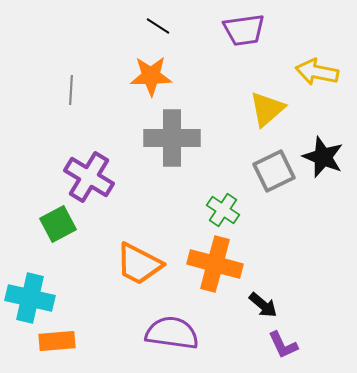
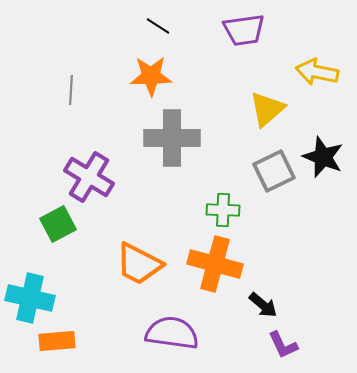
green cross: rotated 32 degrees counterclockwise
